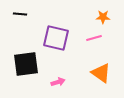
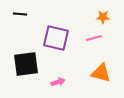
orange triangle: rotated 20 degrees counterclockwise
